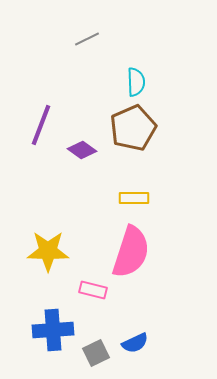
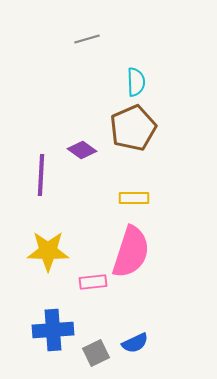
gray line: rotated 10 degrees clockwise
purple line: moved 50 px down; rotated 18 degrees counterclockwise
pink rectangle: moved 8 px up; rotated 20 degrees counterclockwise
